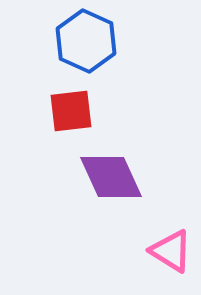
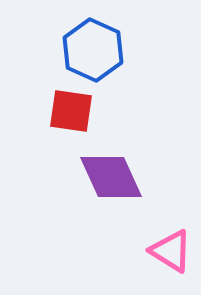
blue hexagon: moved 7 px right, 9 px down
red square: rotated 15 degrees clockwise
